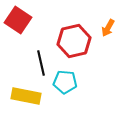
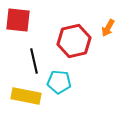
red square: rotated 28 degrees counterclockwise
black line: moved 7 px left, 2 px up
cyan pentagon: moved 6 px left
